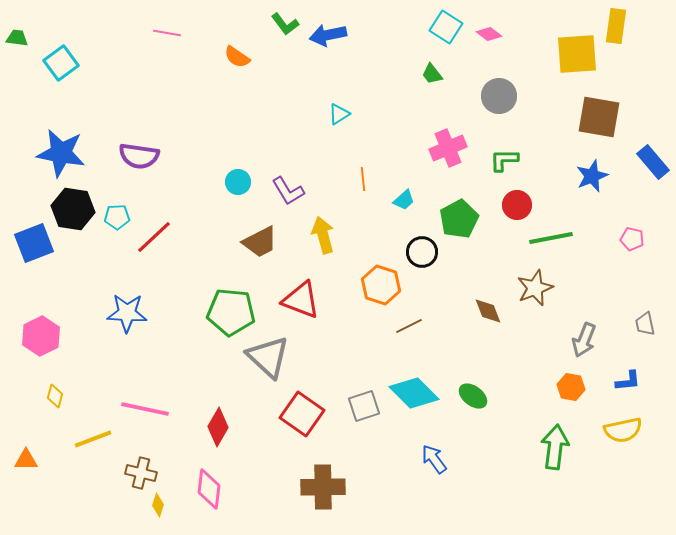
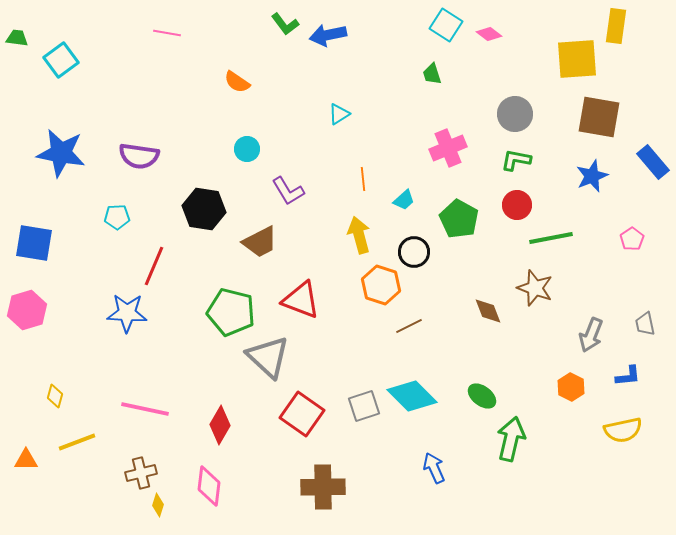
cyan square at (446, 27): moved 2 px up
yellow square at (577, 54): moved 5 px down
orange semicircle at (237, 57): moved 25 px down
cyan square at (61, 63): moved 3 px up
green trapezoid at (432, 74): rotated 20 degrees clockwise
gray circle at (499, 96): moved 16 px right, 18 px down
green L-shape at (504, 160): moved 12 px right; rotated 12 degrees clockwise
cyan circle at (238, 182): moved 9 px right, 33 px up
black hexagon at (73, 209): moved 131 px right
green pentagon at (459, 219): rotated 15 degrees counterclockwise
yellow arrow at (323, 235): moved 36 px right
red line at (154, 237): moved 29 px down; rotated 24 degrees counterclockwise
pink pentagon at (632, 239): rotated 25 degrees clockwise
blue square at (34, 243): rotated 30 degrees clockwise
black circle at (422, 252): moved 8 px left
brown star at (535, 288): rotated 30 degrees counterclockwise
green pentagon at (231, 312): rotated 9 degrees clockwise
pink hexagon at (41, 336): moved 14 px left, 26 px up; rotated 9 degrees clockwise
gray arrow at (584, 340): moved 7 px right, 5 px up
blue L-shape at (628, 381): moved 5 px up
orange hexagon at (571, 387): rotated 16 degrees clockwise
cyan diamond at (414, 393): moved 2 px left, 3 px down
green ellipse at (473, 396): moved 9 px right
red diamond at (218, 427): moved 2 px right, 2 px up
yellow line at (93, 439): moved 16 px left, 3 px down
green arrow at (555, 447): moved 44 px left, 8 px up; rotated 6 degrees clockwise
blue arrow at (434, 459): moved 9 px down; rotated 12 degrees clockwise
brown cross at (141, 473): rotated 28 degrees counterclockwise
pink diamond at (209, 489): moved 3 px up
